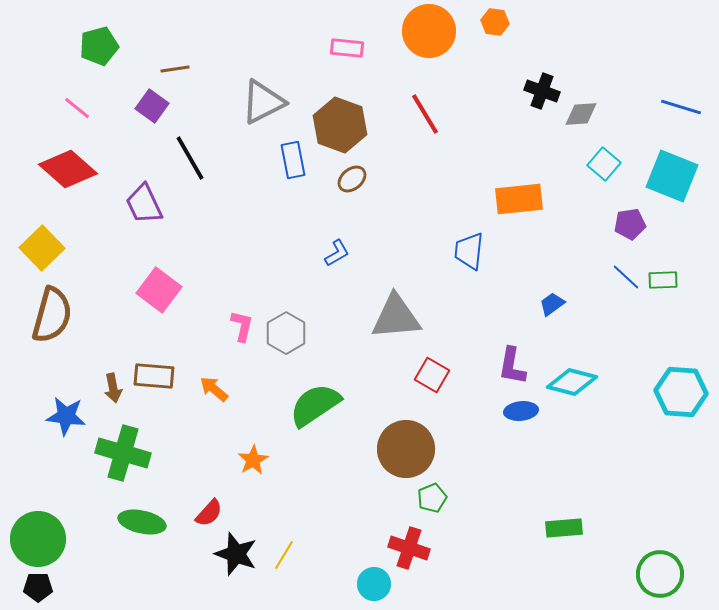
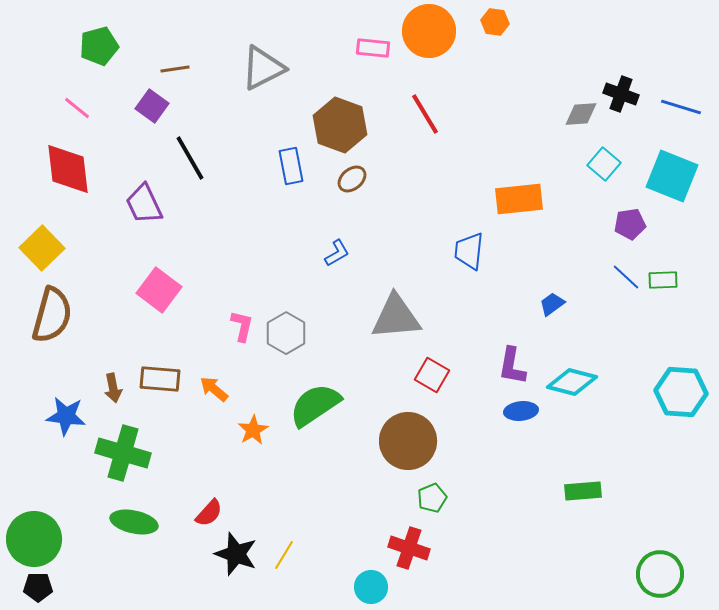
pink rectangle at (347, 48): moved 26 px right
black cross at (542, 91): moved 79 px right, 3 px down
gray triangle at (263, 102): moved 34 px up
blue rectangle at (293, 160): moved 2 px left, 6 px down
red diamond at (68, 169): rotated 42 degrees clockwise
brown rectangle at (154, 376): moved 6 px right, 3 px down
brown circle at (406, 449): moved 2 px right, 8 px up
orange star at (253, 460): moved 30 px up
green ellipse at (142, 522): moved 8 px left
green rectangle at (564, 528): moved 19 px right, 37 px up
green circle at (38, 539): moved 4 px left
cyan circle at (374, 584): moved 3 px left, 3 px down
